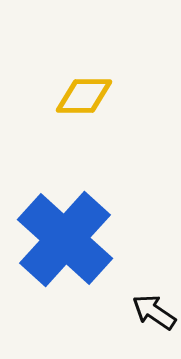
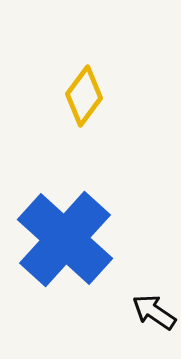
yellow diamond: rotated 54 degrees counterclockwise
